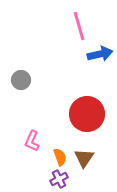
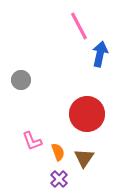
pink line: rotated 12 degrees counterclockwise
blue arrow: rotated 65 degrees counterclockwise
pink L-shape: rotated 45 degrees counterclockwise
orange semicircle: moved 2 px left, 5 px up
purple cross: rotated 18 degrees counterclockwise
